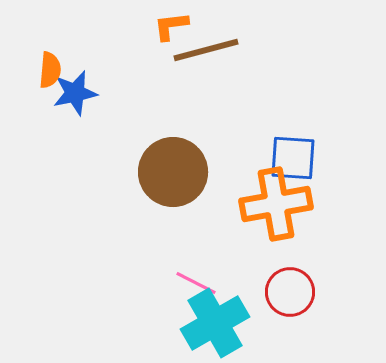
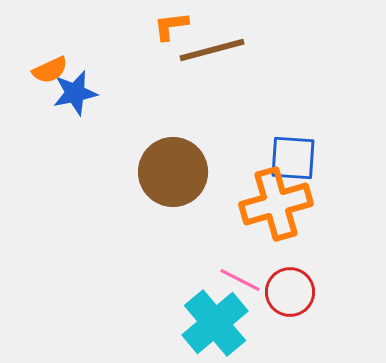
brown line: moved 6 px right
orange semicircle: rotated 60 degrees clockwise
orange cross: rotated 6 degrees counterclockwise
pink line: moved 44 px right, 3 px up
cyan cross: rotated 10 degrees counterclockwise
